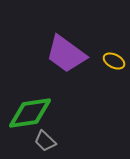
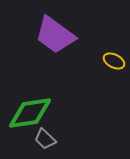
purple trapezoid: moved 11 px left, 19 px up
gray trapezoid: moved 2 px up
